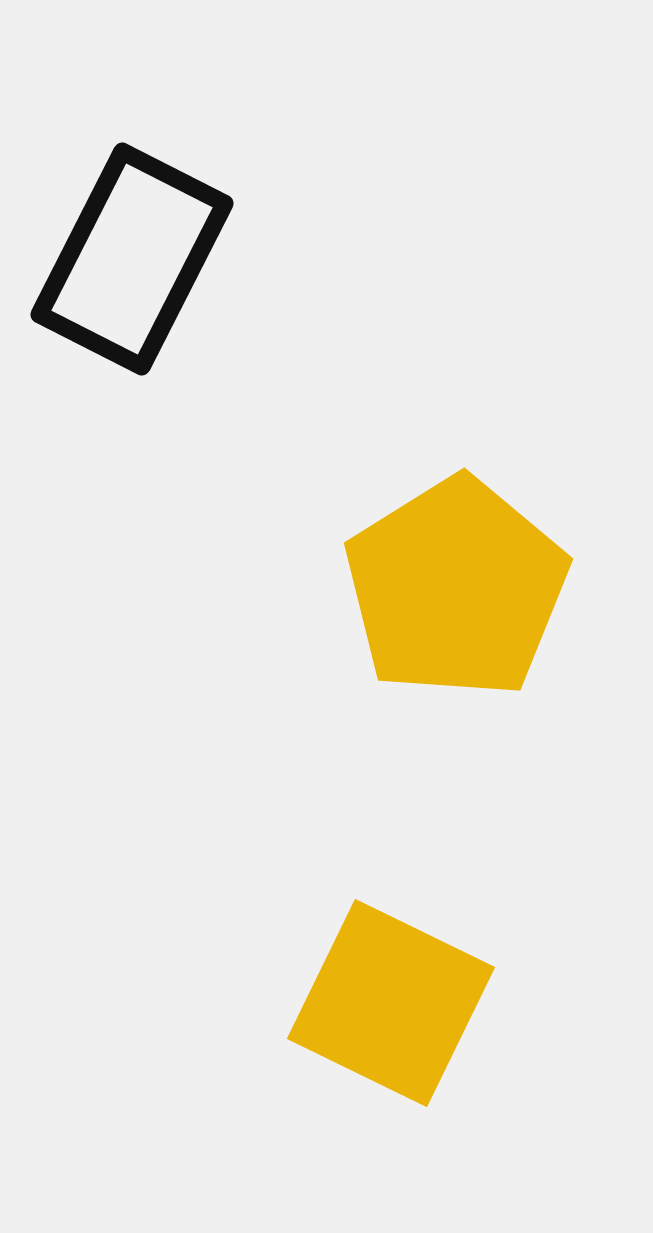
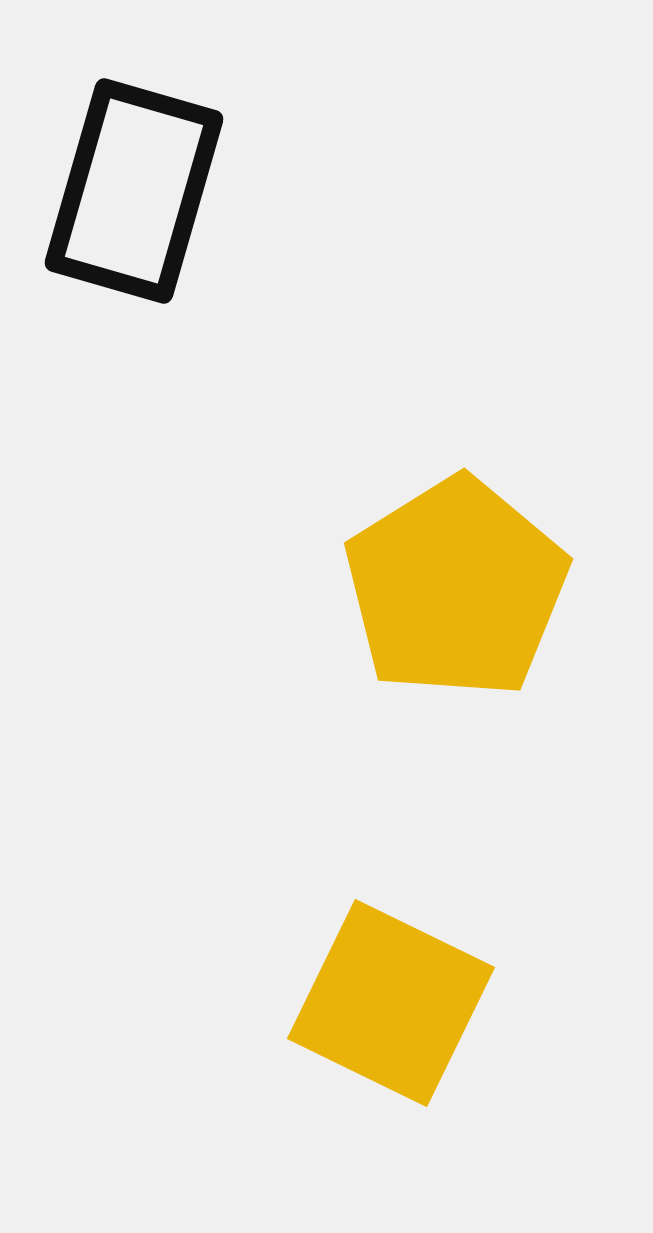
black rectangle: moved 2 px right, 68 px up; rotated 11 degrees counterclockwise
